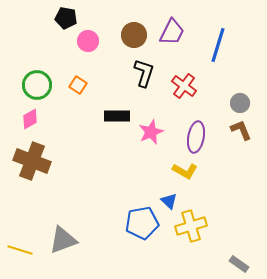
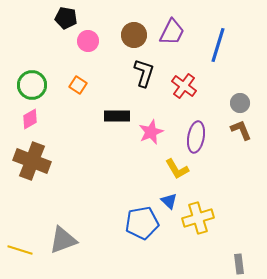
green circle: moved 5 px left
yellow L-shape: moved 8 px left, 2 px up; rotated 30 degrees clockwise
yellow cross: moved 7 px right, 8 px up
gray rectangle: rotated 48 degrees clockwise
